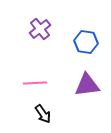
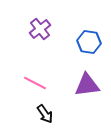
blue hexagon: moved 3 px right
pink line: rotated 30 degrees clockwise
black arrow: moved 2 px right
